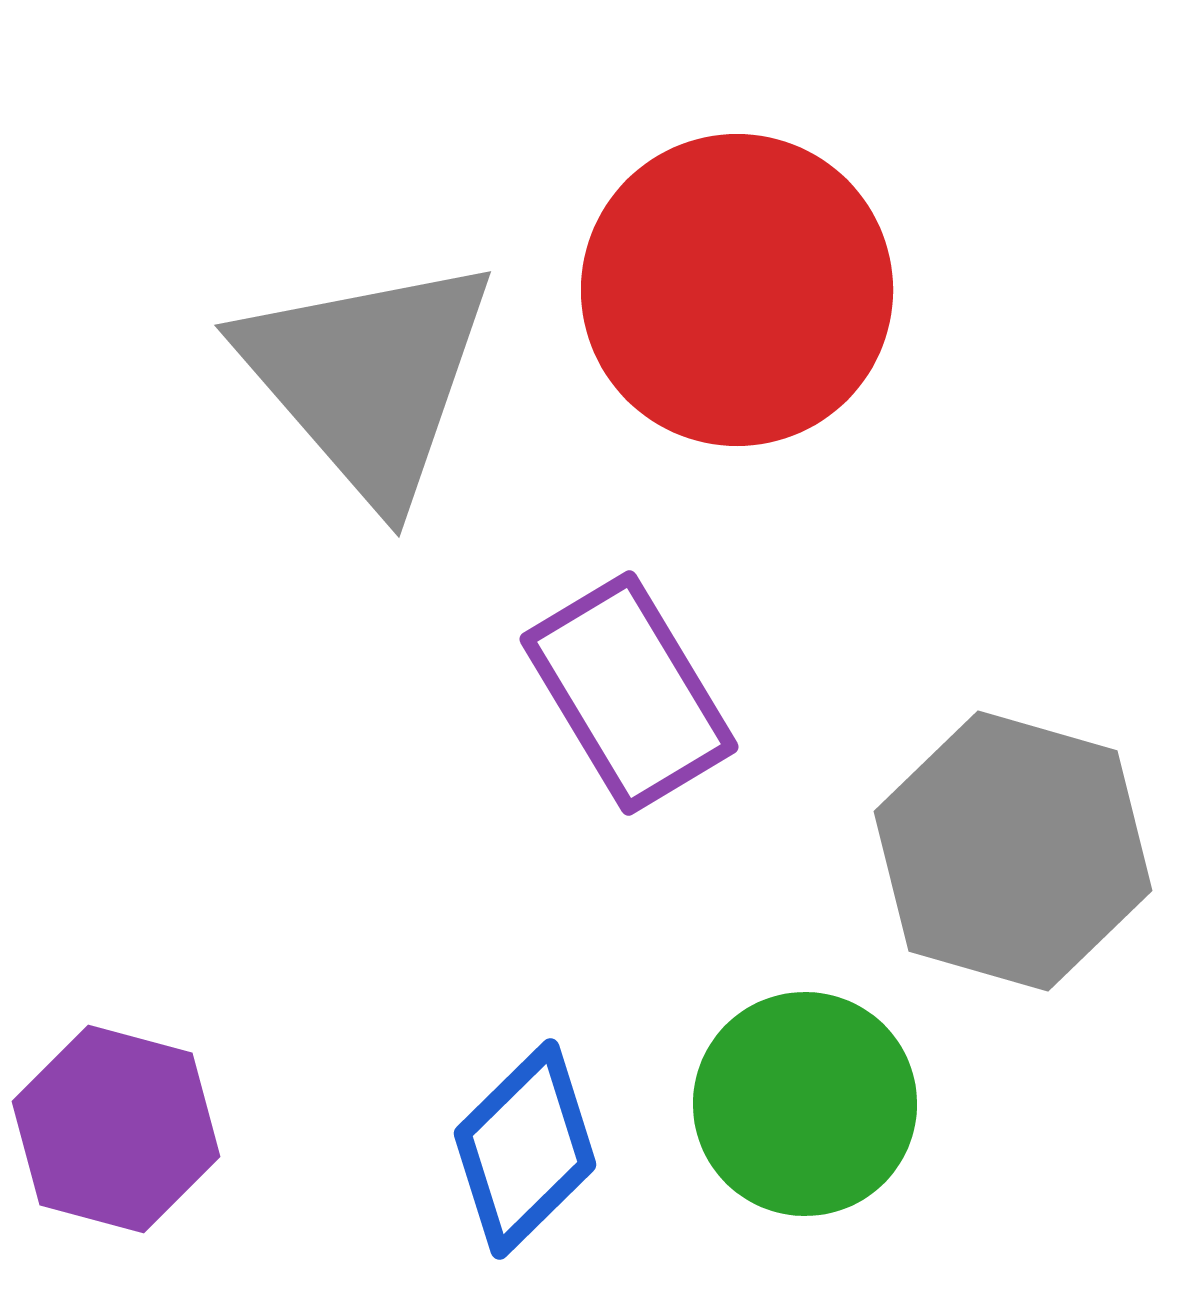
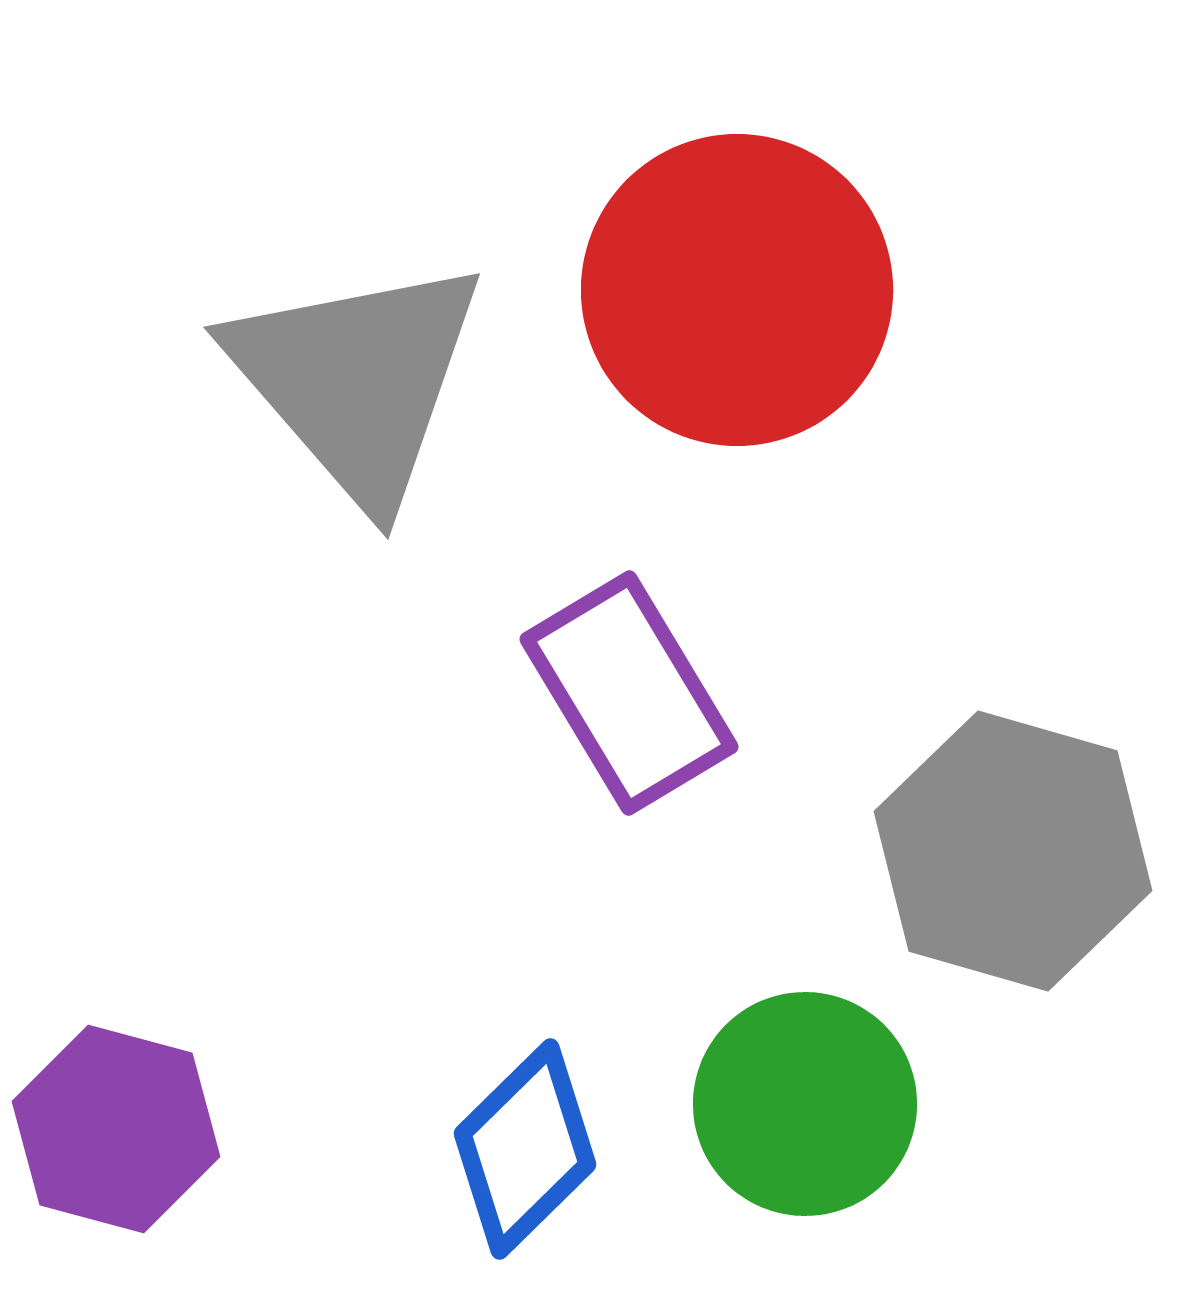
gray triangle: moved 11 px left, 2 px down
